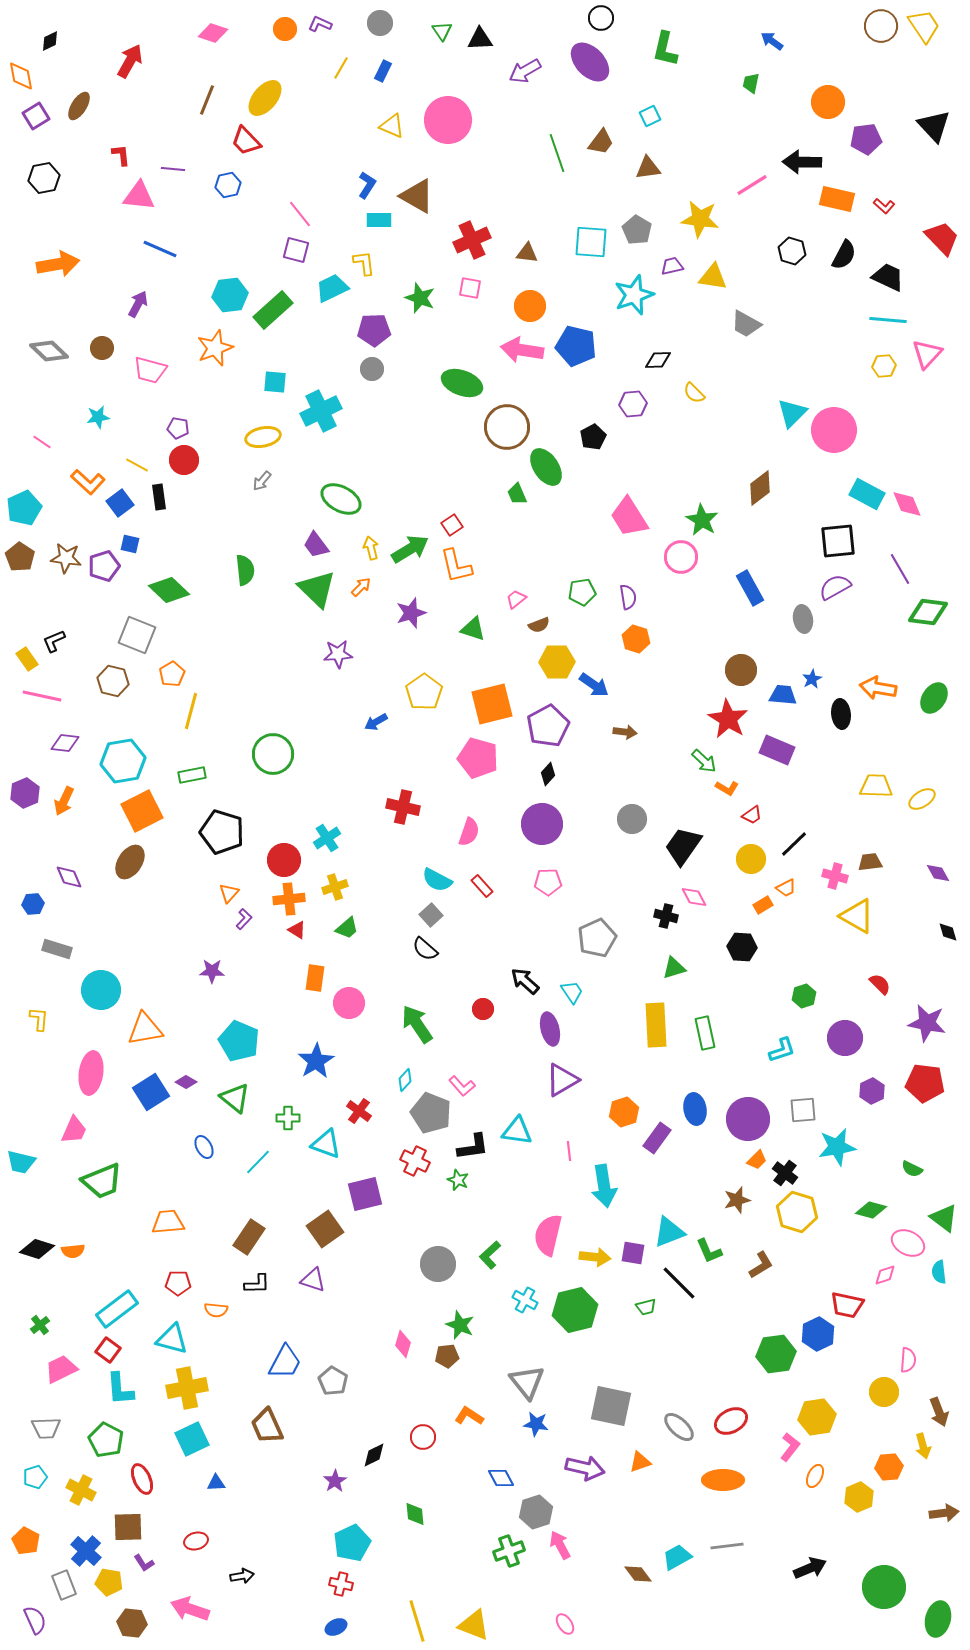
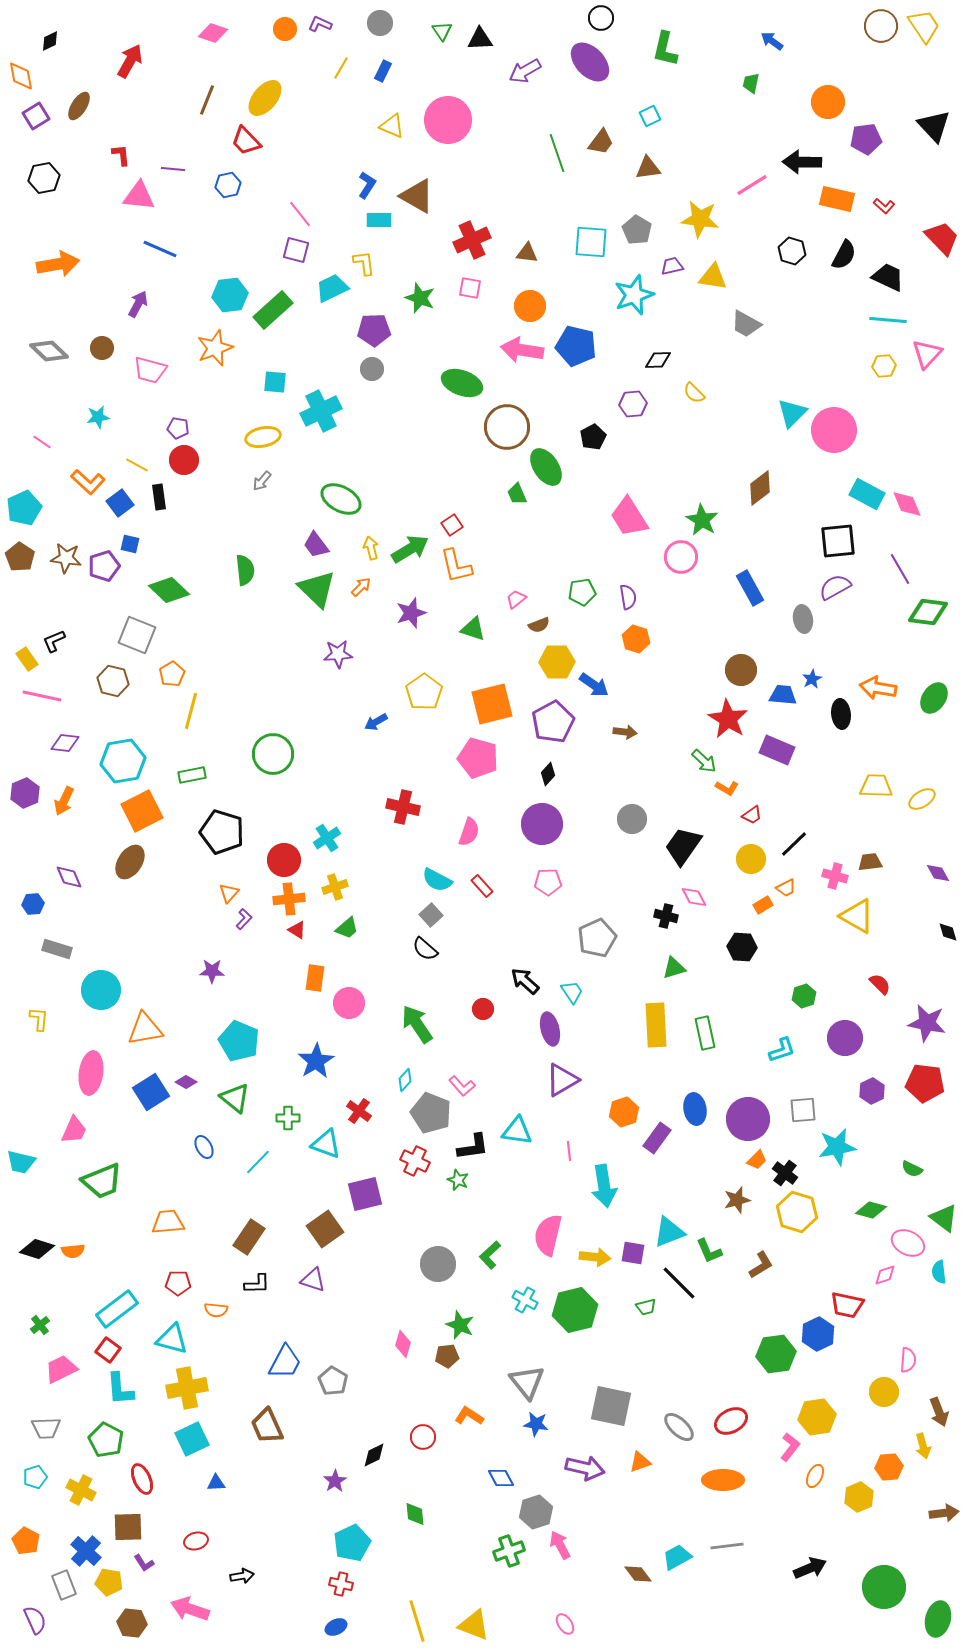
purple pentagon at (548, 726): moved 5 px right, 4 px up
